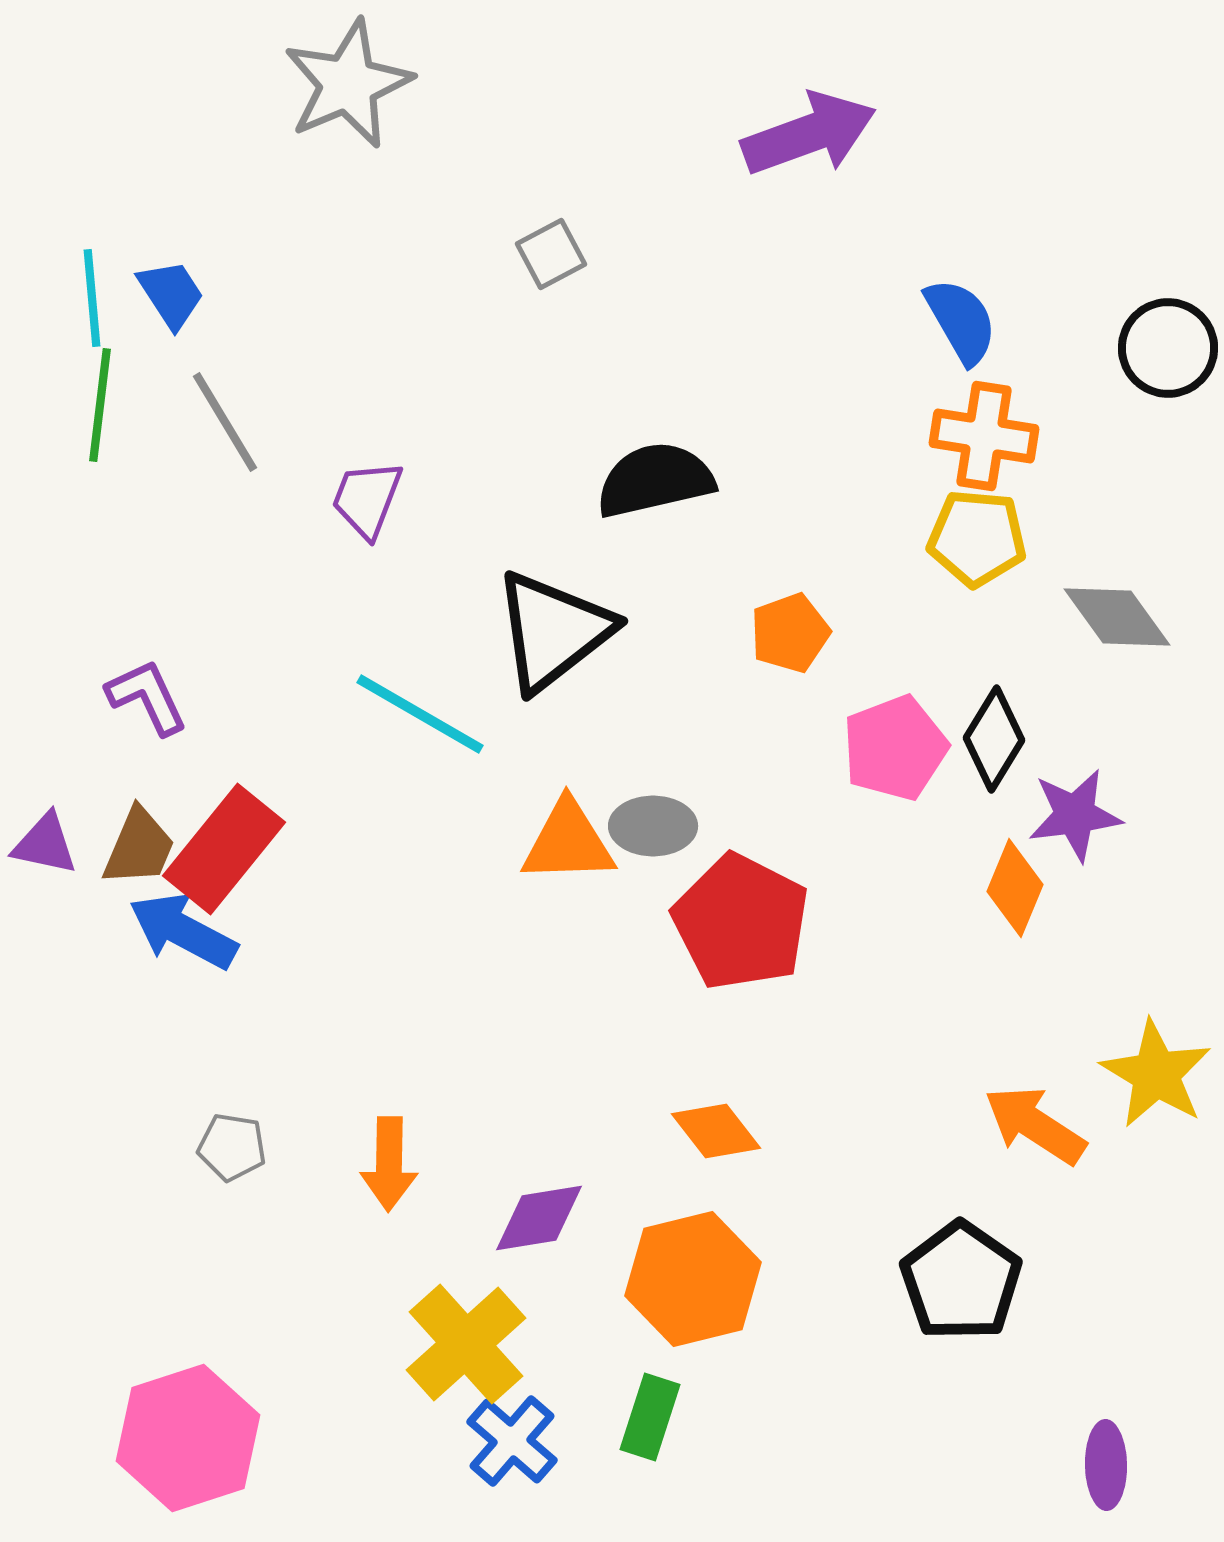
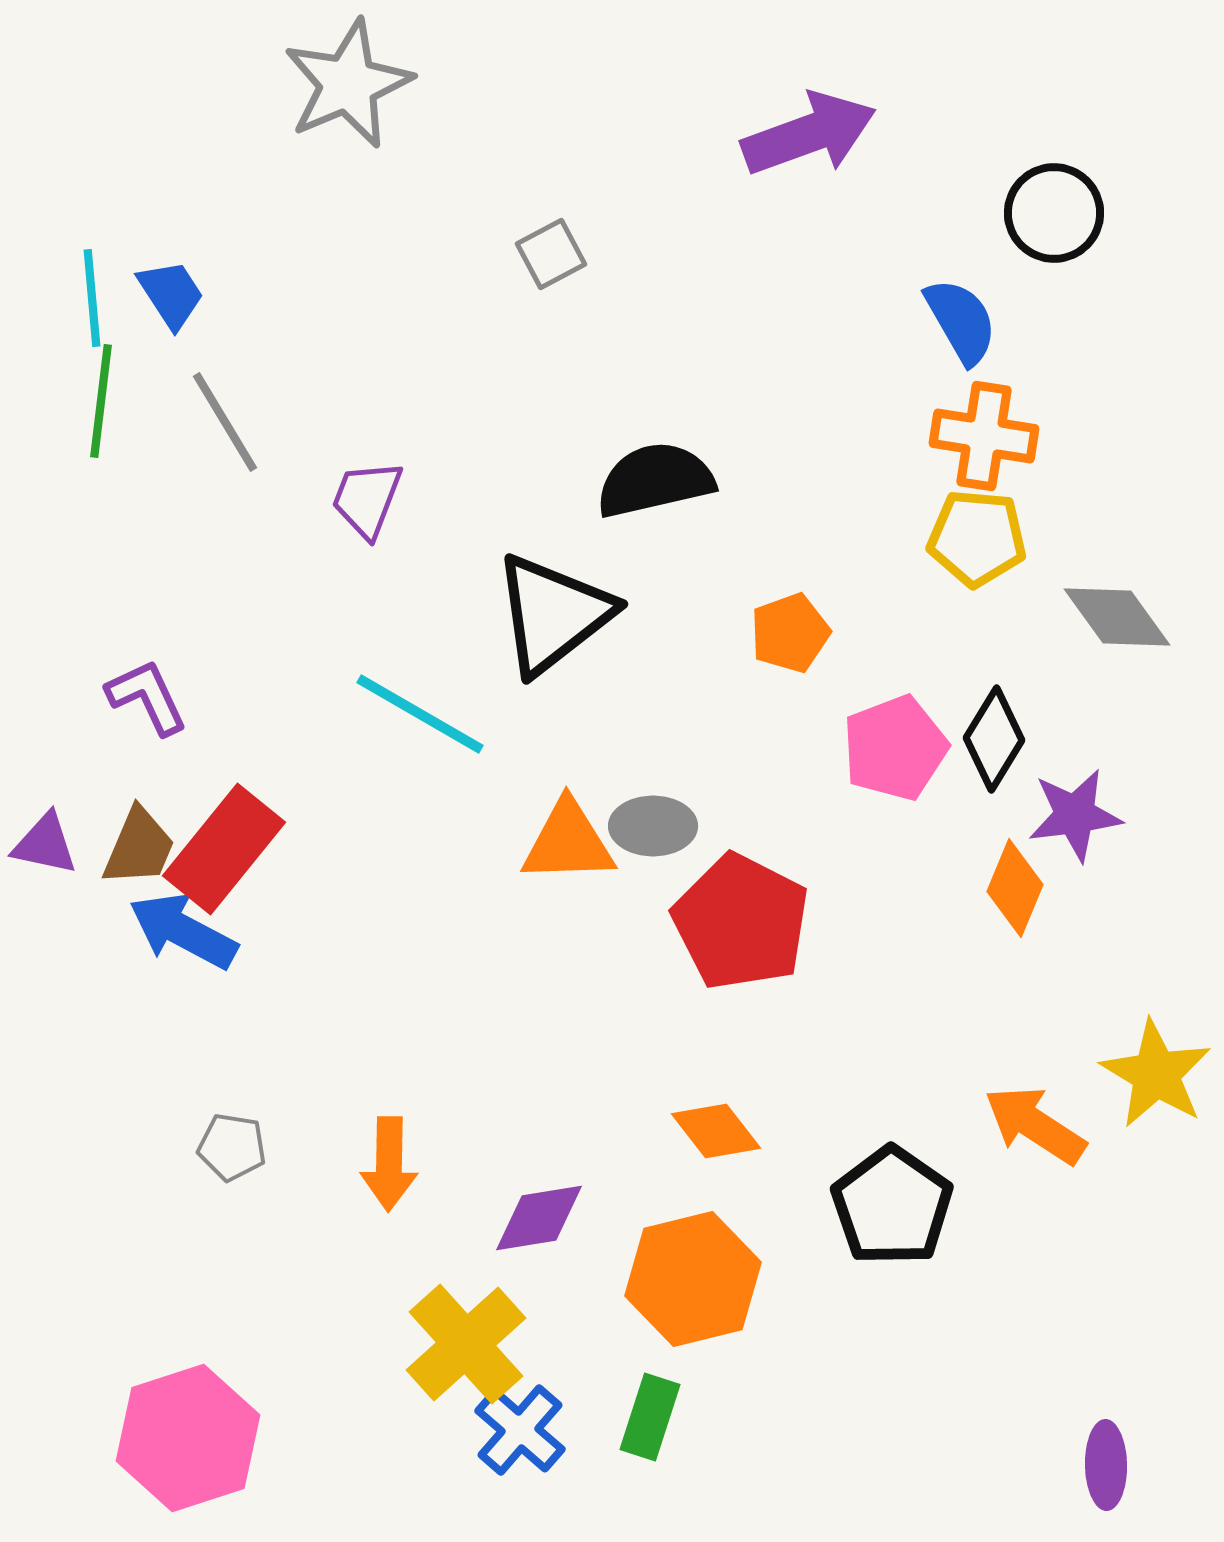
black circle at (1168, 348): moved 114 px left, 135 px up
green line at (100, 405): moved 1 px right, 4 px up
black triangle at (553, 631): moved 17 px up
black pentagon at (961, 1281): moved 69 px left, 75 px up
blue cross at (512, 1441): moved 8 px right, 11 px up
